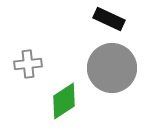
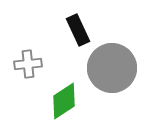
black rectangle: moved 31 px left, 11 px down; rotated 40 degrees clockwise
